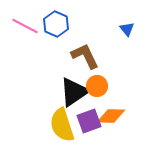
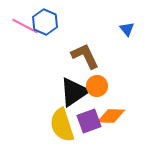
blue hexagon: moved 11 px left, 2 px up
